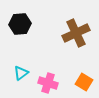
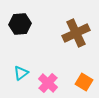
pink cross: rotated 24 degrees clockwise
